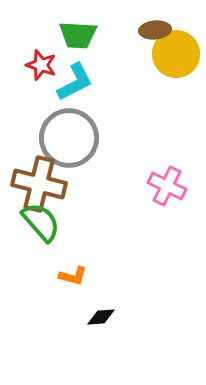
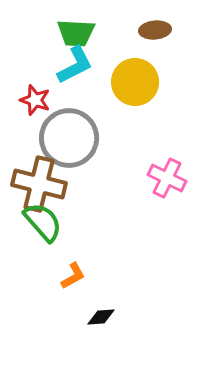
green trapezoid: moved 2 px left, 2 px up
yellow circle: moved 41 px left, 28 px down
red star: moved 6 px left, 35 px down
cyan L-shape: moved 17 px up
pink cross: moved 8 px up
green semicircle: moved 2 px right
orange L-shape: rotated 44 degrees counterclockwise
